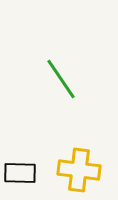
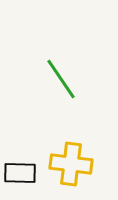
yellow cross: moved 8 px left, 6 px up
